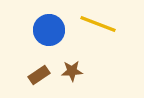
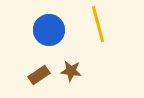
yellow line: rotated 54 degrees clockwise
brown star: moved 1 px left; rotated 10 degrees clockwise
